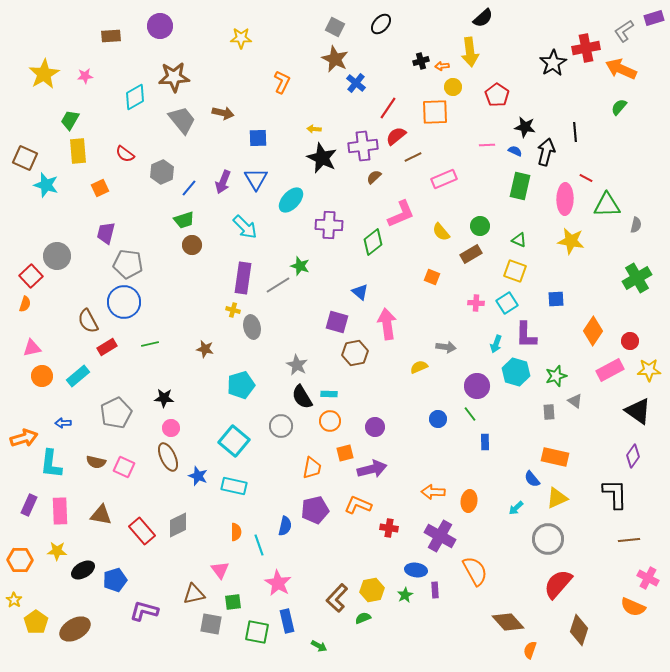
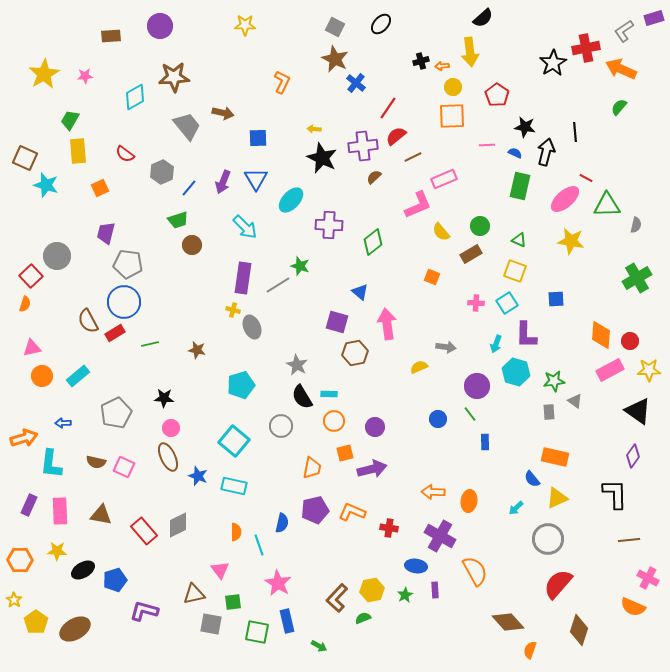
yellow star at (241, 38): moved 4 px right, 13 px up
orange square at (435, 112): moved 17 px right, 4 px down
gray trapezoid at (182, 120): moved 5 px right, 6 px down
blue semicircle at (515, 151): moved 2 px down
pink ellipse at (565, 199): rotated 48 degrees clockwise
pink L-shape at (401, 214): moved 17 px right, 9 px up
green trapezoid at (184, 220): moved 6 px left
gray ellipse at (252, 327): rotated 10 degrees counterclockwise
orange diamond at (593, 331): moved 8 px right, 4 px down; rotated 28 degrees counterclockwise
red rectangle at (107, 347): moved 8 px right, 14 px up
brown star at (205, 349): moved 8 px left, 1 px down
green star at (556, 376): moved 2 px left, 5 px down; rotated 10 degrees clockwise
orange circle at (330, 421): moved 4 px right
orange L-shape at (358, 505): moved 6 px left, 7 px down
blue semicircle at (285, 526): moved 3 px left, 3 px up
red rectangle at (142, 531): moved 2 px right
blue ellipse at (416, 570): moved 4 px up
